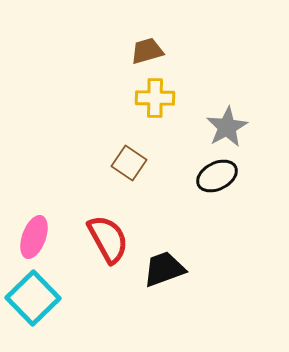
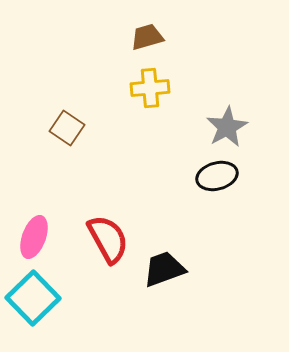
brown trapezoid: moved 14 px up
yellow cross: moved 5 px left, 10 px up; rotated 6 degrees counterclockwise
brown square: moved 62 px left, 35 px up
black ellipse: rotated 12 degrees clockwise
